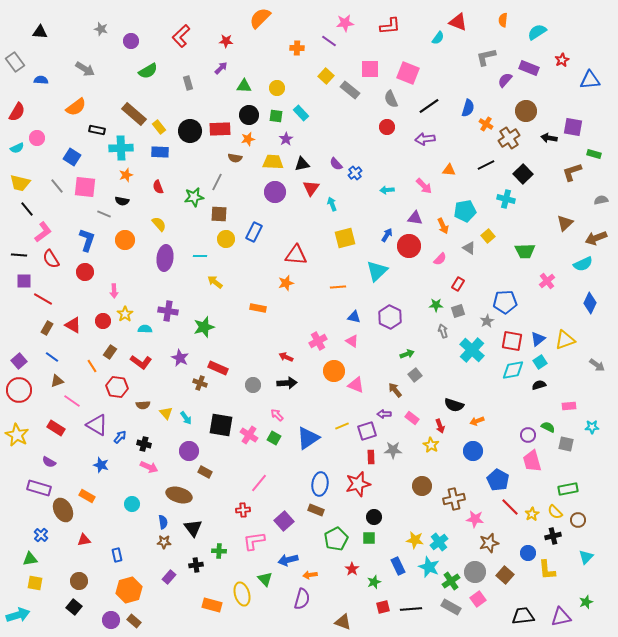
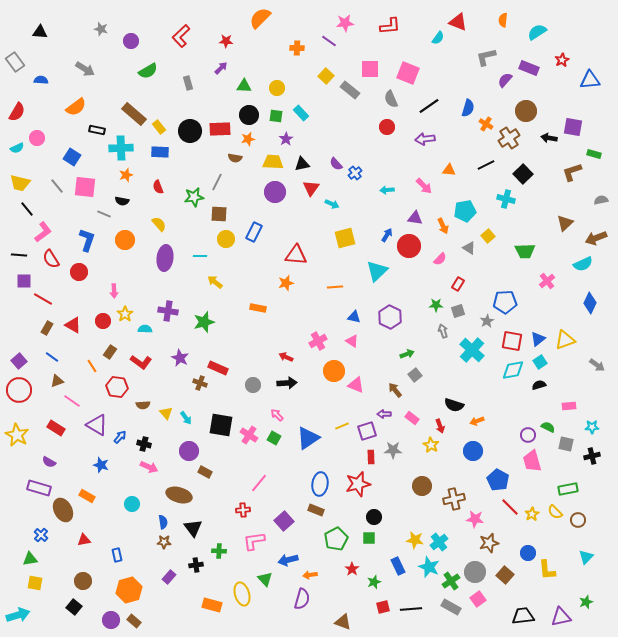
cyan arrow at (332, 204): rotated 136 degrees clockwise
red circle at (85, 272): moved 6 px left
orange line at (338, 287): moved 3 px left
green star at (204, 327): moved 5 px up
black cross at (553, 536): moved 39 px right, 80 px up
brown circle at (79, 581): moved 4 px right
